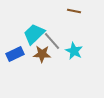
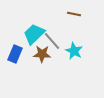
brown line: moved 3 px down
blue rectangle: rotated 42 degrees counterclockwise
